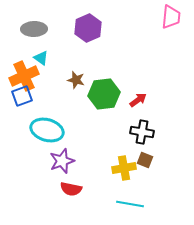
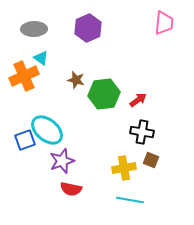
pink trapezoid: moved 7 px left, 6 px down
blue square: moved 3 px right, 44 px down
cyan ellipse: rotated 24 degrees clockwise
brown square: moved 6 px right
cyan line: moved 4 px up
